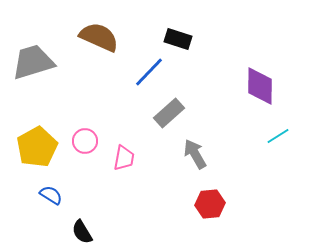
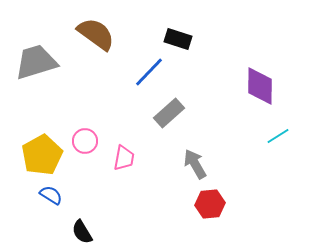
brown semicircle: moved 3 px left, 3 px up; rotated 12 degrees clockwise
gray trapezoid: moved 3 px right
yellow pentagon: moved 5 px right, 8 px down
gray arrow: moved 10 px down
